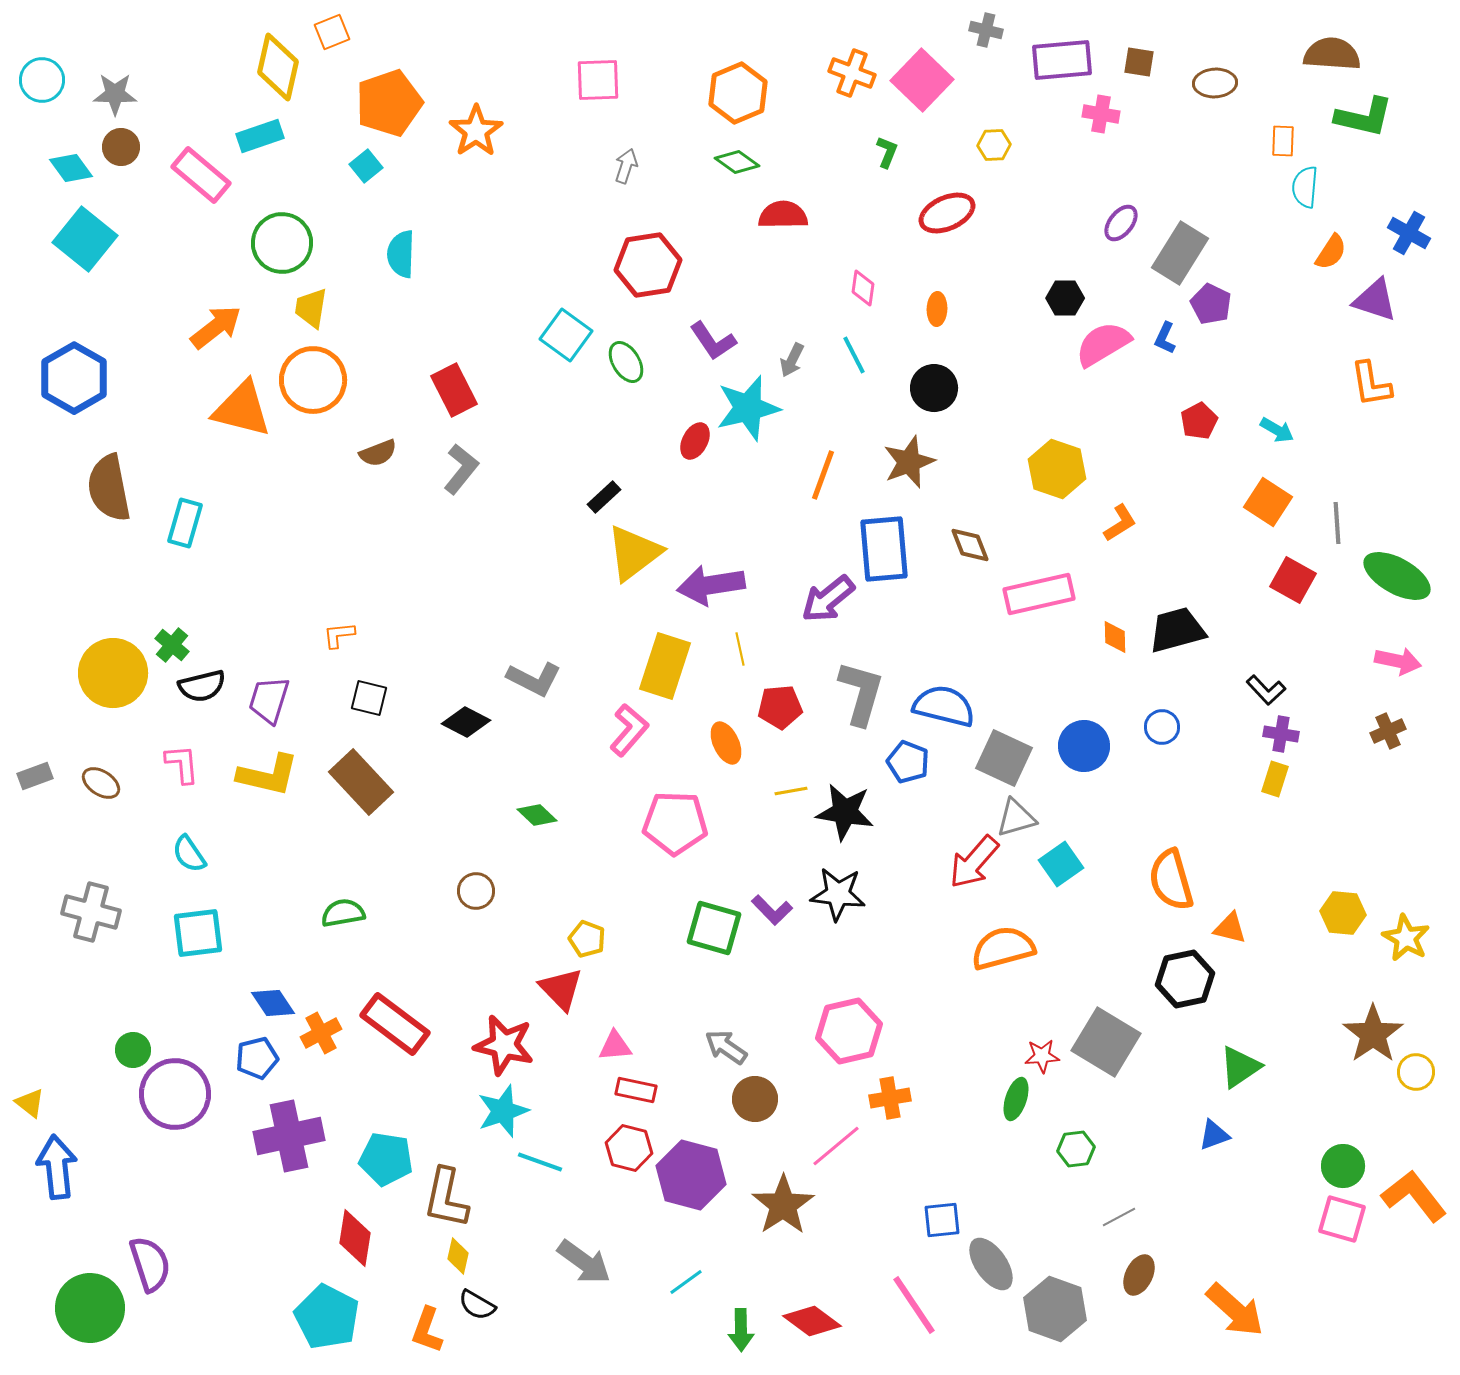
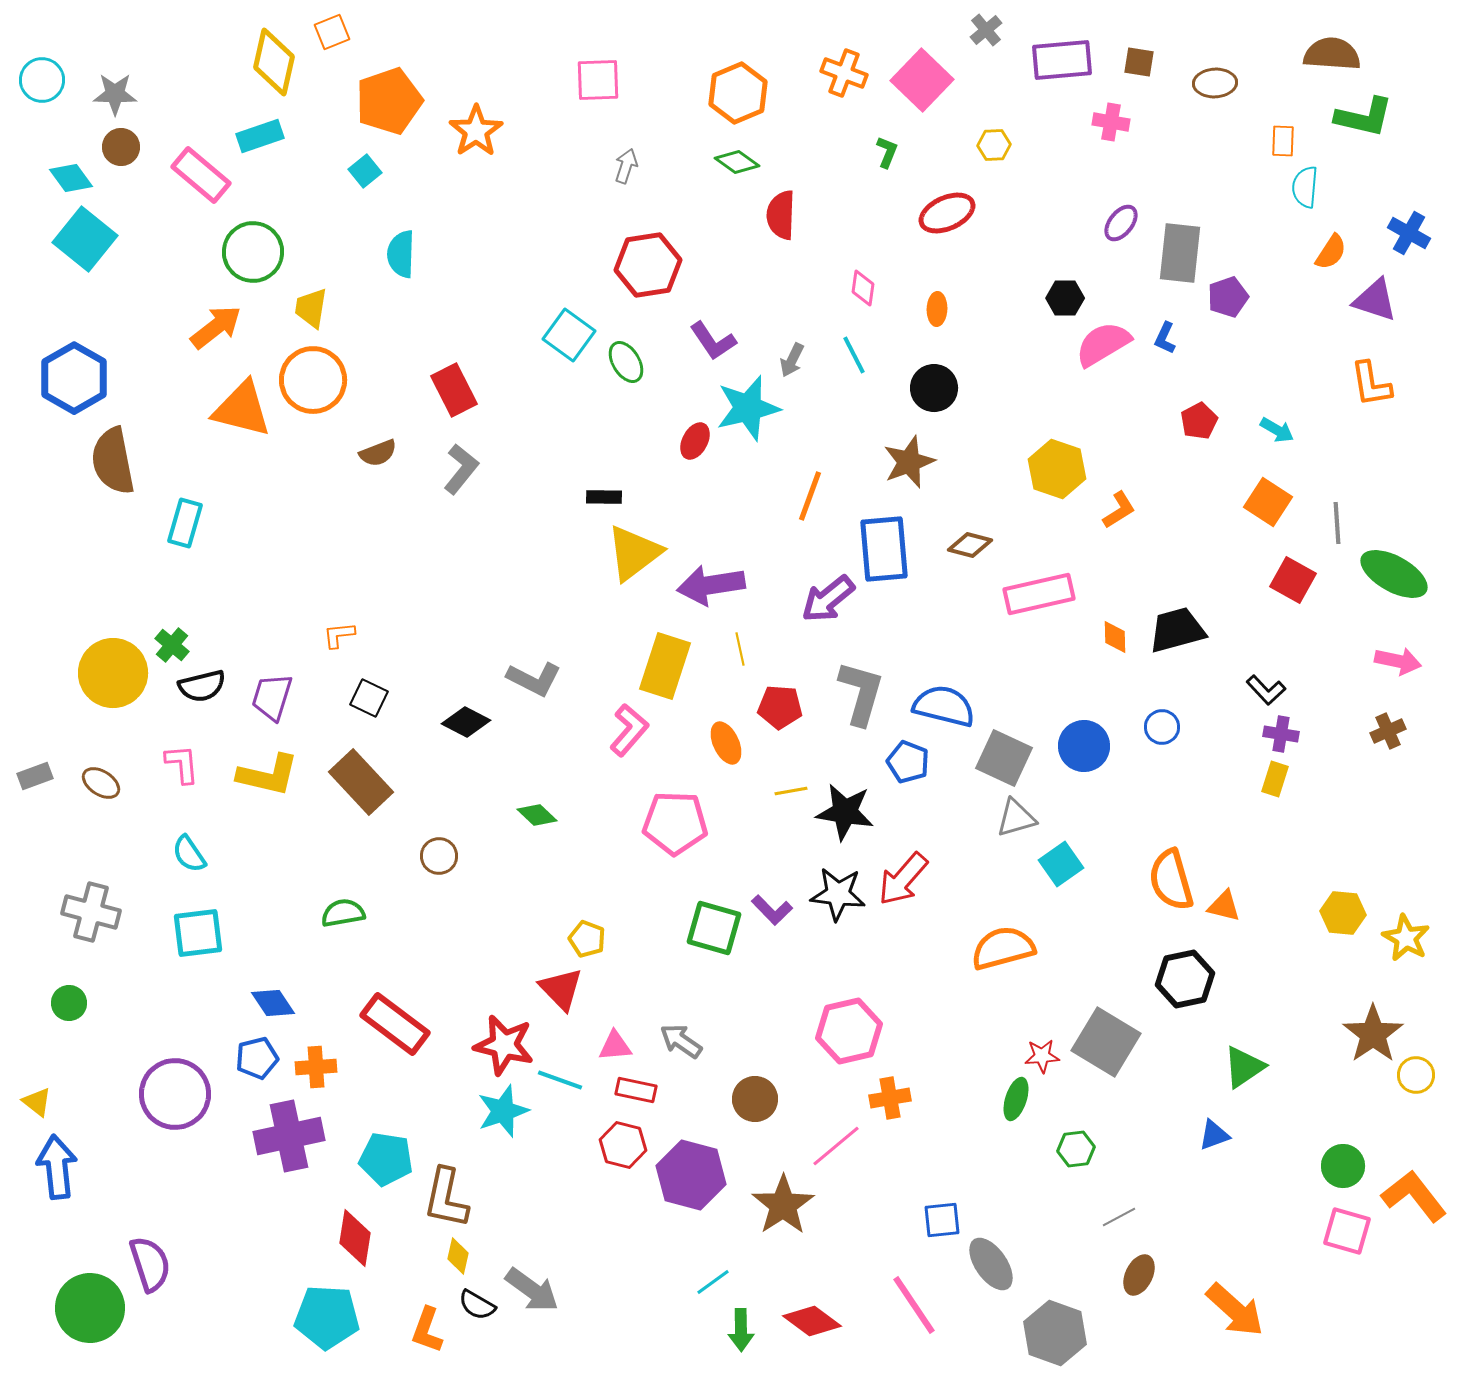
gray cross at (986, 30): rotated 36 degrees clockwise
yellow diamond at (278, 67): moved 4 px left, 5 px up
orange cross at (852, 73): moved 8 px left
orange pentagon at (389, 103): moved 2 px up
pink cross at (1101, 114): moved 10 px right, 8 px down
cyan square at (366, 166): moved 1 px left, 5 px down
cyan diamond at (71, 168): moved 10 px down
red semicircle at (783, 215): moved 2 px left; rotated 87 degrees counterclockwise
green circle at (282, 243): moved 29 px left, 9 px down
gray rectangle at (1180, 253): rotated 26 degrees counterclockwise
purple pentagon at (1211, 304): moved 17 px right, 7 px up; rotated 27 degrees clockwise
cyan square at (566, 335): moved 3 px right
orange line at (823, 475): moved 13 px left, 21 px down
brown semicircle at (109, 488): moved 4 px right, 27 px up
black rectangle at (604, 497): rotated 44 degrees clockwise
orange L-shape at (1120, 523): moved 1 px left, 13 px up
brown diamond at (970, 545): rotated 54 degrees counterclockwise
green ellipse at (1397, 576): moved 3 px left, 2 px up
black square at (369, 698): rotated 12 degrees clockwise
purple trapezoid at (269, 700): moved 3 px right, 3 px up
red pentagon at (780, 707): rotated 9 degrees clockwise
red arrow at (974, 862): moved 71 px left, 17 px down
brown circle at (476, 891): moved 37 px left, 35 px up
orange triangle at (1230, 928): moved 6 px left, 22 px up
orange cross at (321, 1033): moved 5 px left, 34 px down; rotated 24 degrees clockwise
gray arrow at (726, 1047): moved 45 px left, 6 px up
green circle at (133, 1050): moved 64 px left, 47 px up
green triangle at (1240, 1067): moved 4 px right
yellow circle at (1416, 1072): moved 3 px down
yellow triangle at (30, 1103): moved 7 px right, 1 px up
red hexagon at (629, 1148): moved 6 px left, 3 px up
cyan line at (540, 1162): moved 20 px right, 82 px up
pink square at (1342, 1219): moved 5 px right, 12 px down
gray arrow at (584, 1262): moved 52 px left, 28 px down
cyan line at (686, 1282): moved 27 px right
gray hexagon at (1055, 1309): moved 24 px down
cyan pentagon at (327, 1317): rotated 24 degrees counterclockwise
